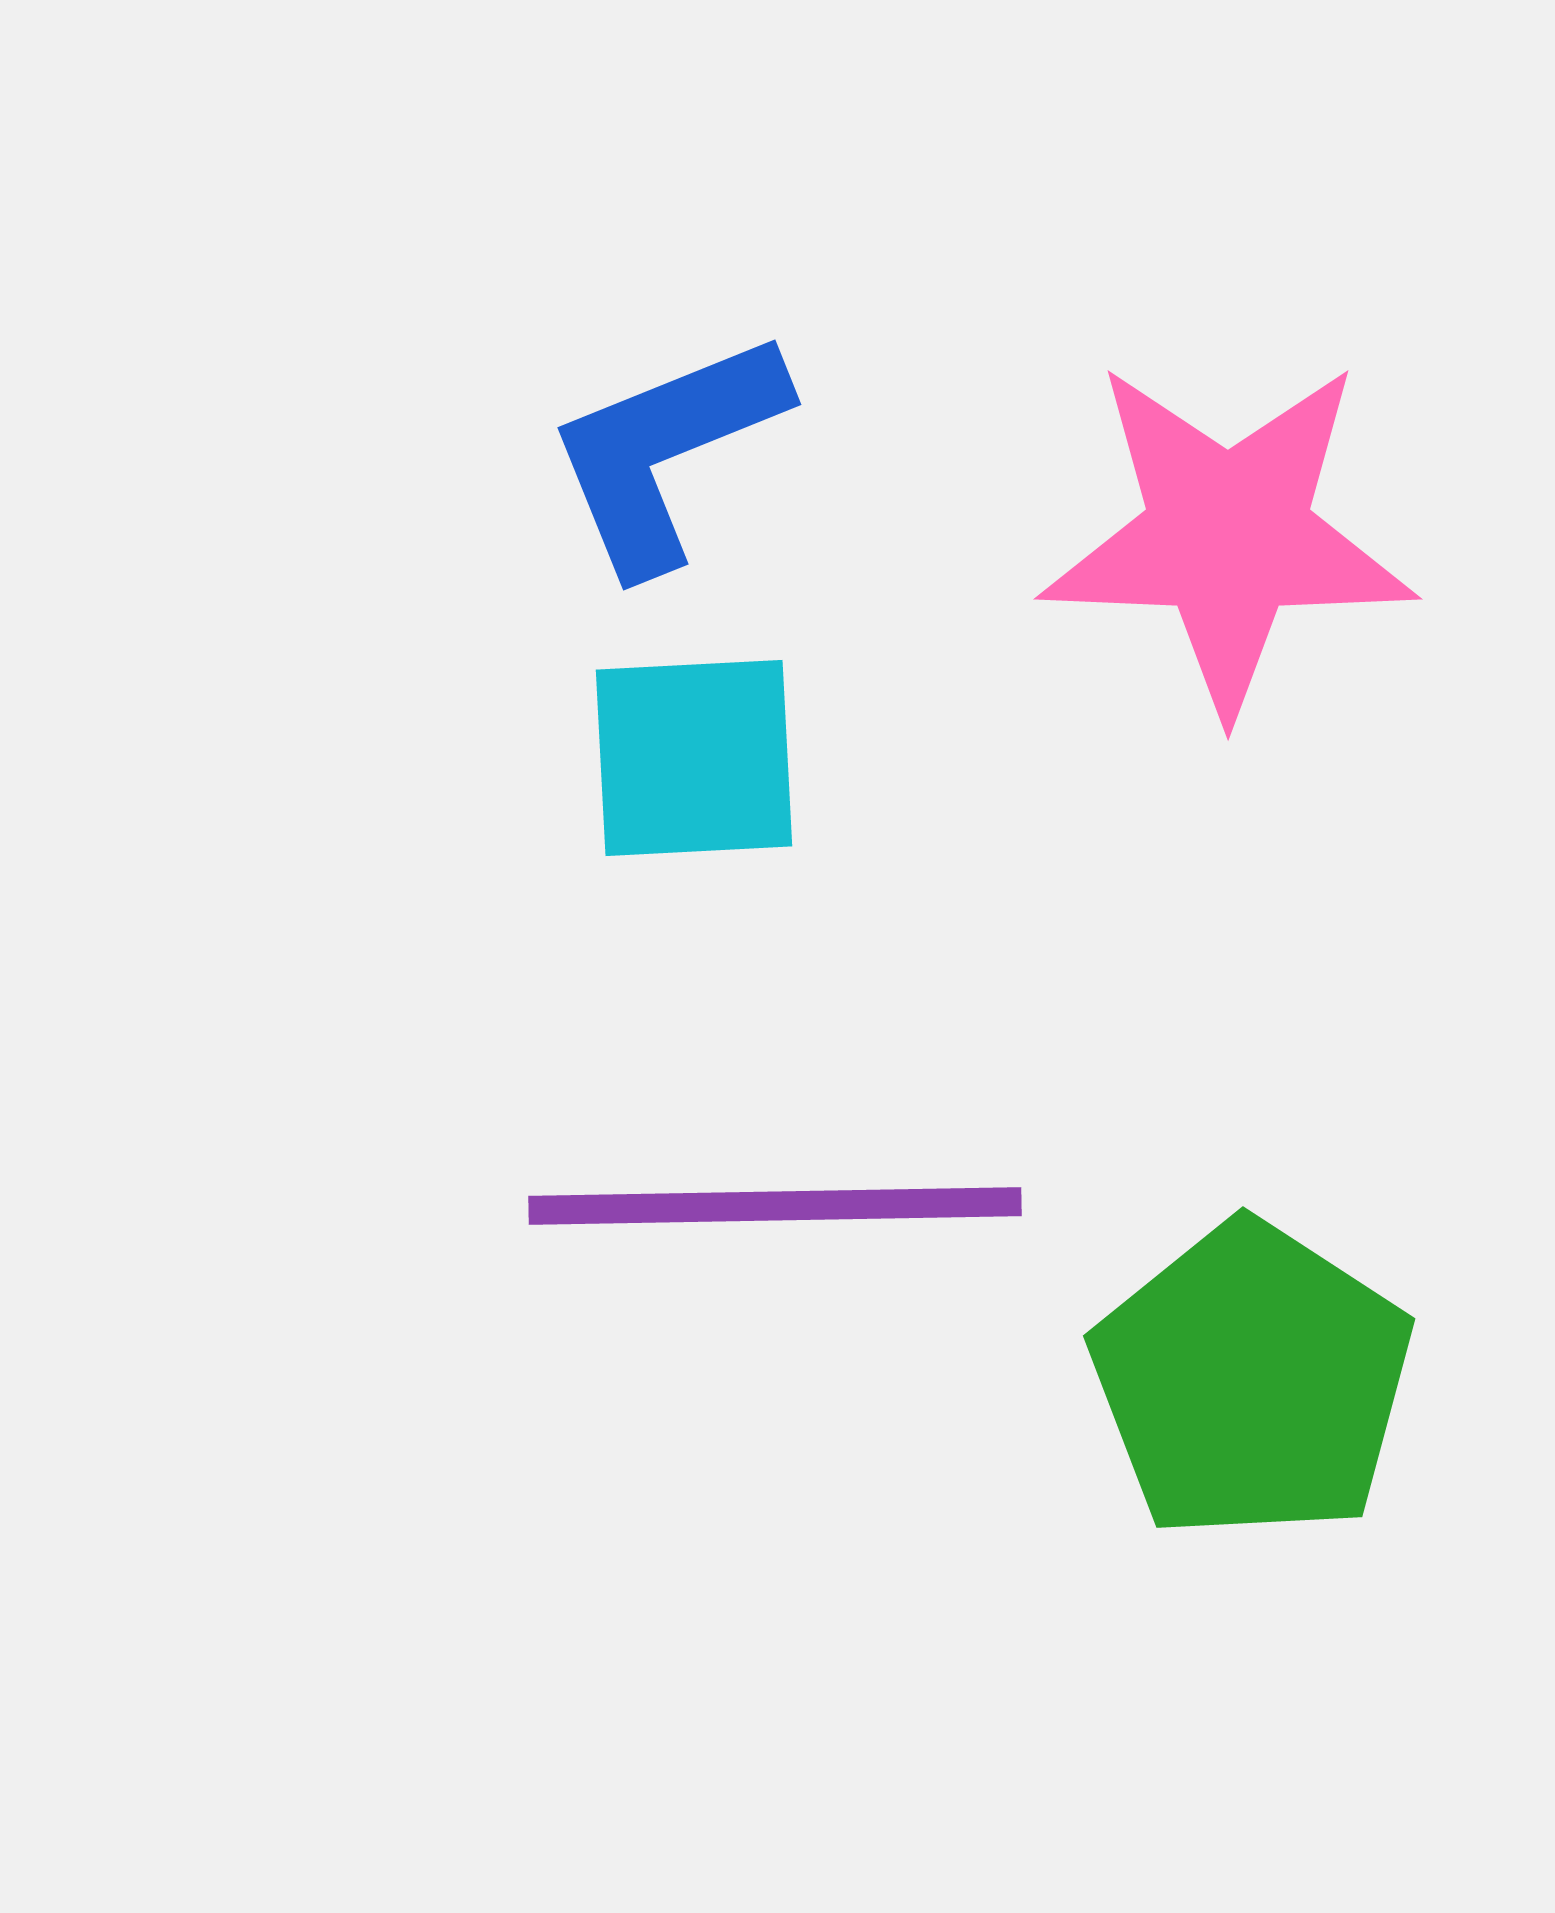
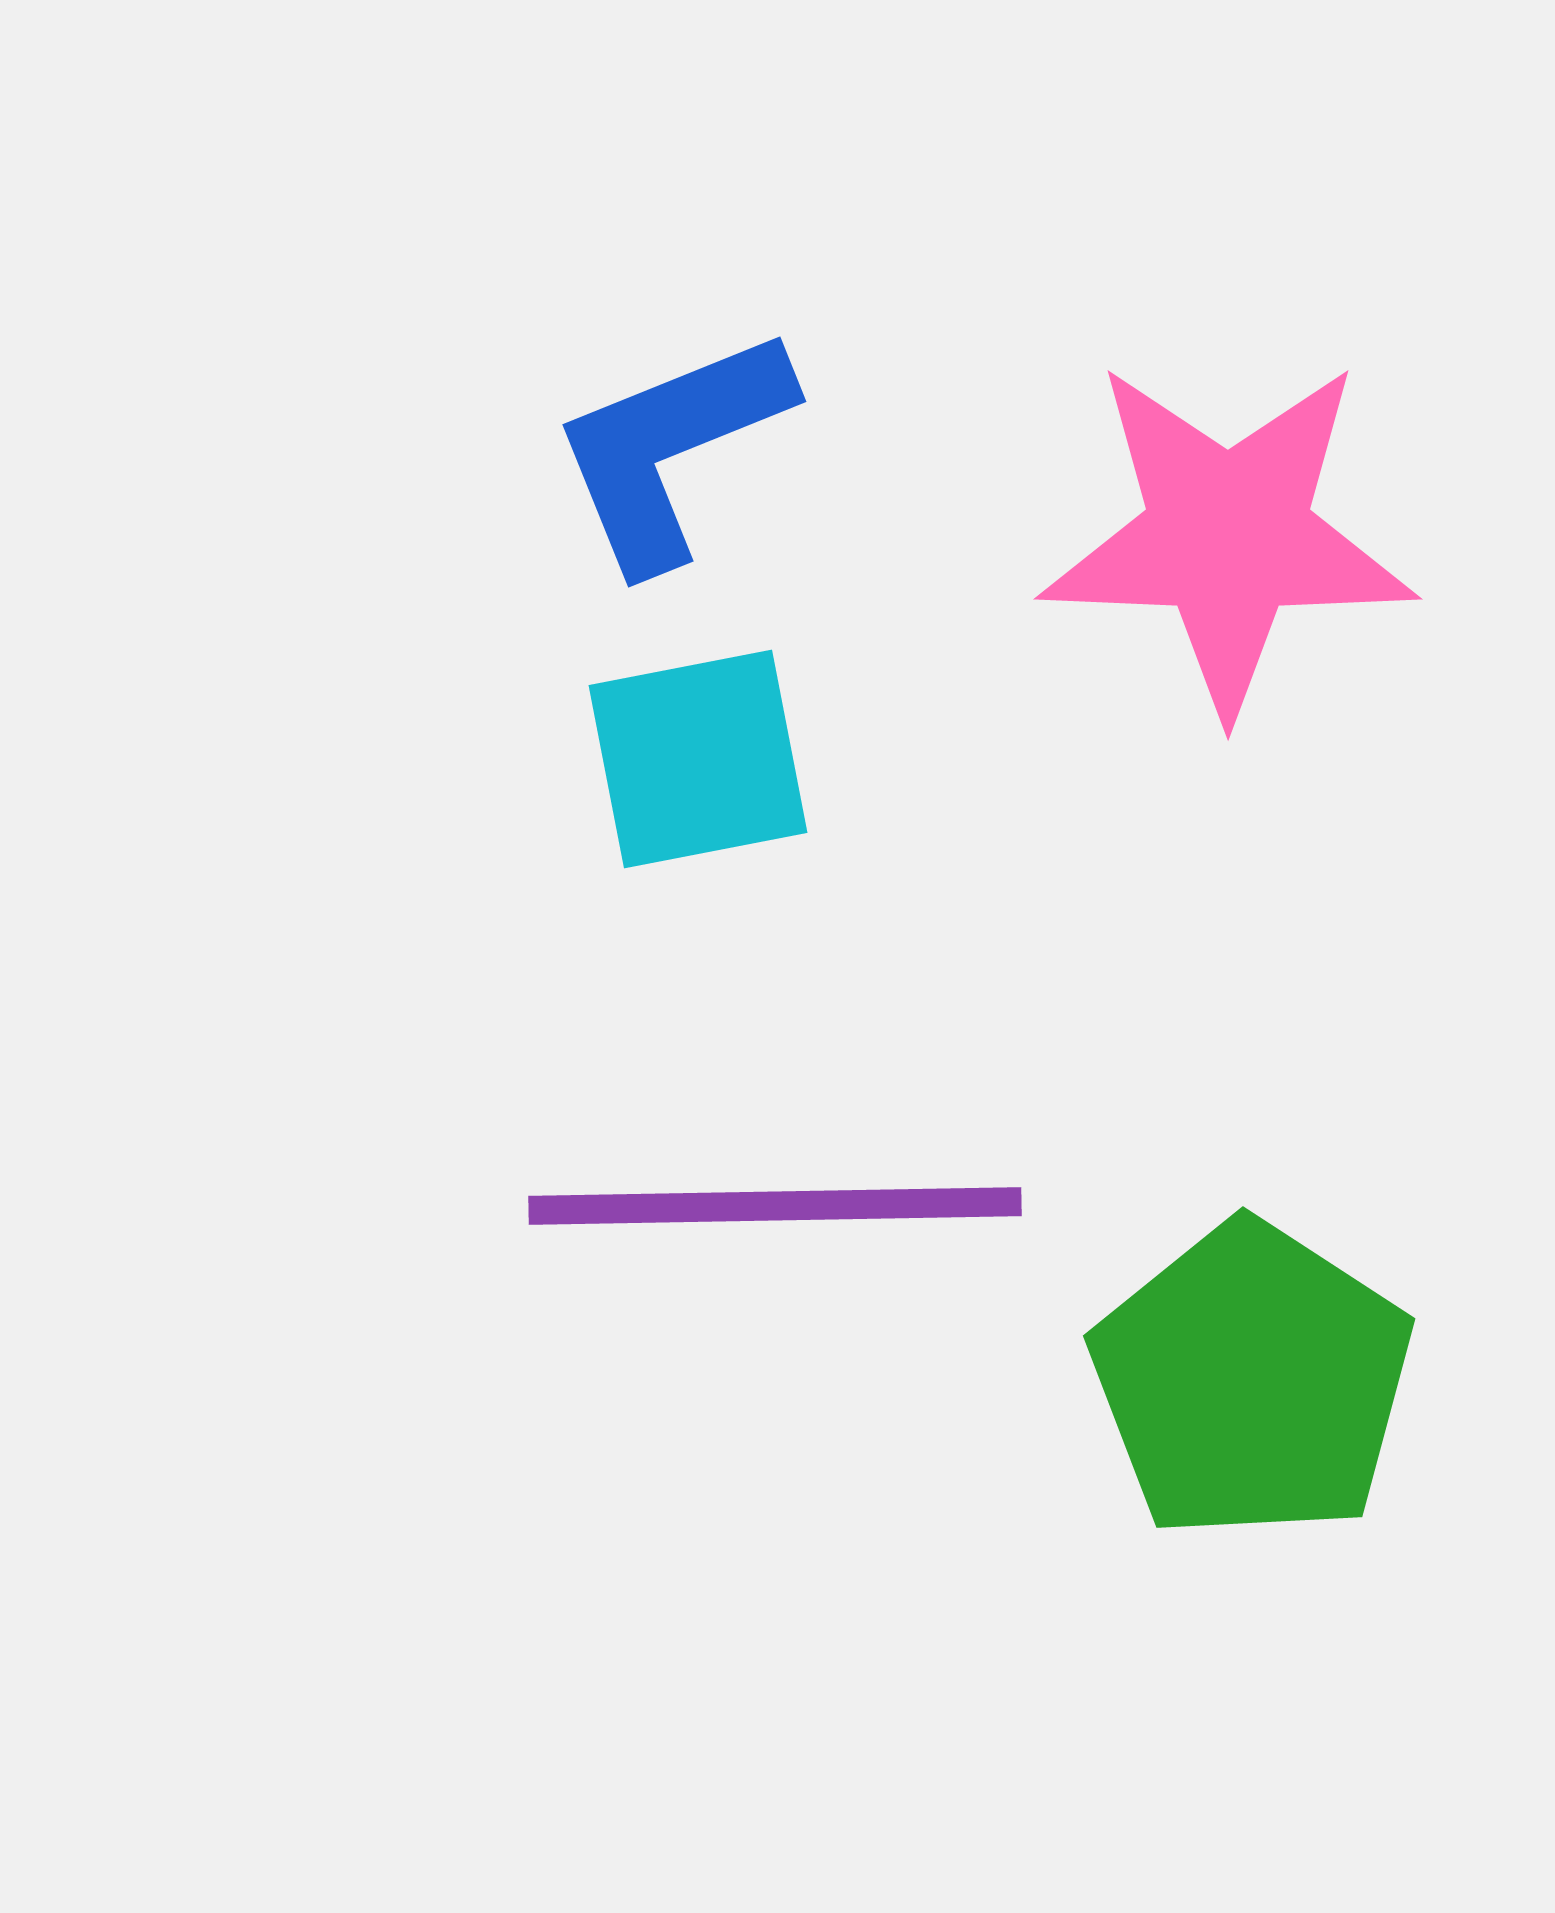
blue L-shape: moved 5 px right, 3 px up
cyan square: moved 4 px right, 1 px down; rotated 8 degrees counterclockwise
